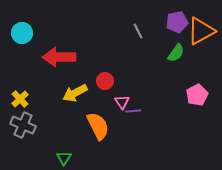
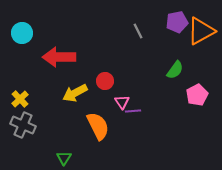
green semicircle: moved 1 px left, 17 px down
